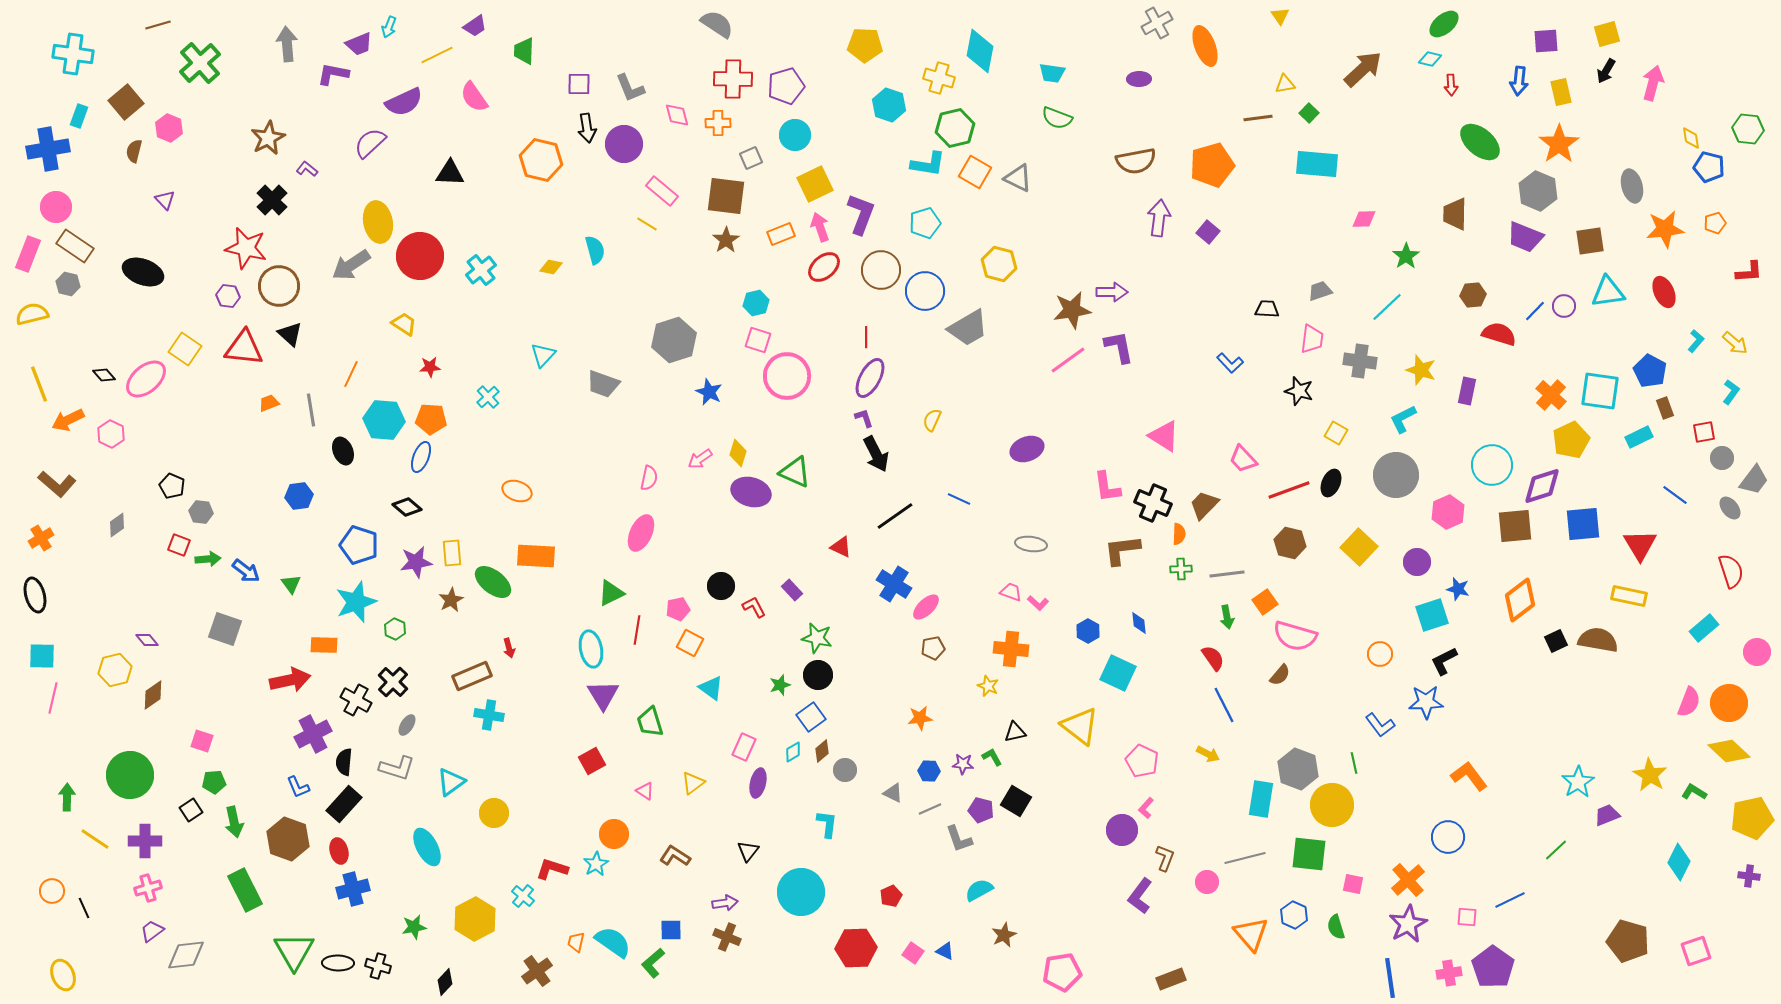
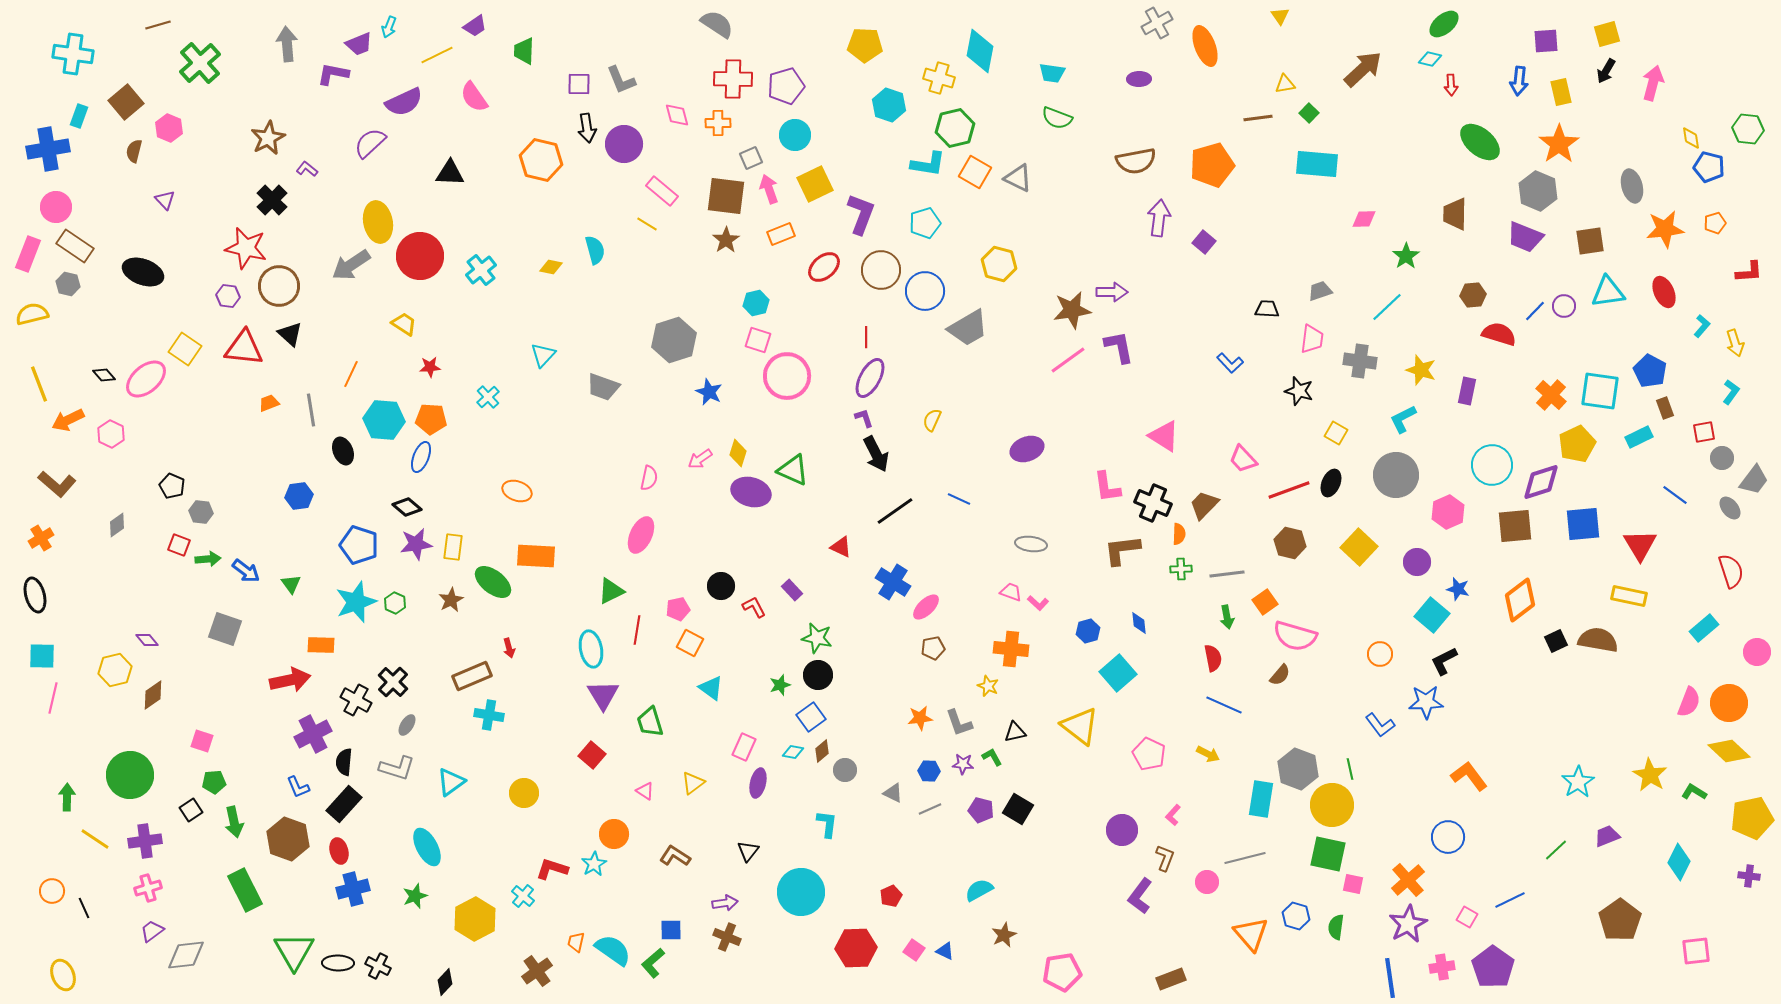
gray L-shape at (630, 88): moved 9 px left, 8 px up
pink arrow at (820, 227): moved 51 px left, 38 px up
purple square at (1208, 232): moved 4 px left, 10 px down
cyan L-shape at (1696, 341): moved 6 px right, 15 px up
yellow arrow at (1735, 343): rotated 32 degrees clockwise
gray trapezoid at (603, 384): moved 3 px down
yellow pentagon at (1571, 440): moved 6 px right, 4 px down
green triangle at (795, 472): moved 2 px left, 2 px up
purple diamond at (1542, 486): moved 1 px left, 4 px up
black line at (895, 516): moved 5 px up
pink ellipse at (641, 533): moved 2 px down
yellow rectangle at (452, 553): moved 1 px right, 6 px up; rotated 12 degrees clockwise
purple star at (416, 562): moved 18 px up
blue cross at (894, 584): moved 1 px left, 2 px up
green triangle at (611, 593): moved 2 px up
cyan square at (1432, 615): rotated 32 degrees counterclockwise
green hexagon at (395, 629): moved 26 px up
blue hexagon at (1088, 631): rotated 15 degrees clockwise
orange rectangle at (324, 645): moved 3 px left
red semicircle at (1213, 658): rotated 24 degrees clockwise
cyan square at (1118, 673): rotated 24 degrees clockwise
blue line at (1224, 705): rotated 39 degrees counterclockwise
cyan diamond at (793, 752): rotated 40 degrees clockwise
red square at (592, 761): moved 6 px up; rotated 20 degrees counterclockwise
pink pentagon at (1142, 761): moved 7 px right, 7 px up
green line at (1354, 763): moved 4 px left, 6 px down
black square at (1016, 801): moved 2 px right, 8 px down
pink L-shape at (1146, 808): moved 27 px right, 7 px down
yellow circle at (494, 813): moved 30 px right, 20 px up
purple trapezoid at (1607, 815): moved 21 px down
gray L-shape at (959, 839): moved 116 px up
purple cross at (145, 841): rotated 8 degrees counterclockwise
green square at (1309, 854): moved 19 px right; rotated 6 degrees clockwise
cyan star at (596, 864): moved 2 px left
blue hexagon at (1294, 915): moved 2 px right, 1 px down; rotated 8 degrees counterclockwise
pink square at (1467, 917): rotated 25 degrees clockwise
green star at (414, 927): moved 1 px right, 31 px up; rotated 10 degrees counterclockwise
green semicircle at (1336, 927): rotated 25 degrees clockwise
brown pentagon at (1628, 941): moved 8 px left, 21 px up; rotated 21 degrees clockwise
cyan semicircle at (613, 942): moved 8 px down
pink square at (1696, 951): rotated 12 degrees clockwise
pink square at (913, 953): moved 1 px right, 3 px up
black cross at (378, 966): rotated 10 degrees clockwise
pink cross at (1449, 973): moved 7 px left, 6 px up
